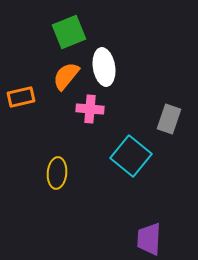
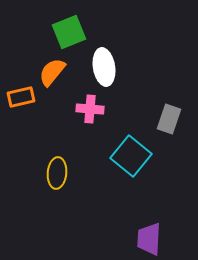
orange semicircle: moved 14 px left, 4 px up
